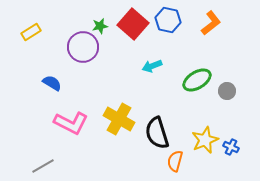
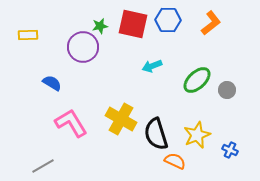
blue hexagon: rotated 10 degrees counterclockwise
red square: rotated 28 degrees counterclockwise
yellow rectangle: moved 3 px left, 3 px down; rotated 30 degrees clockwise
green ellipse: rotated 12 degrees counterclockwise
gray circle: moved 1 px up
yellow cross: moved 2 px right
pink L-shape: rotated 148 degrees counterclockwise
black semicircle: moved 1 px left, 1 px down
yellow star: moved 8 px left, 5 px up
blue cross: moved 1 px left, 3 px down
orange semicircle: rotated 100 degrees clockwise
